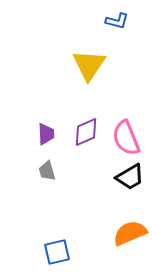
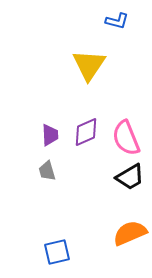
purple trapezoid: moved 4 px right, 1 px down
